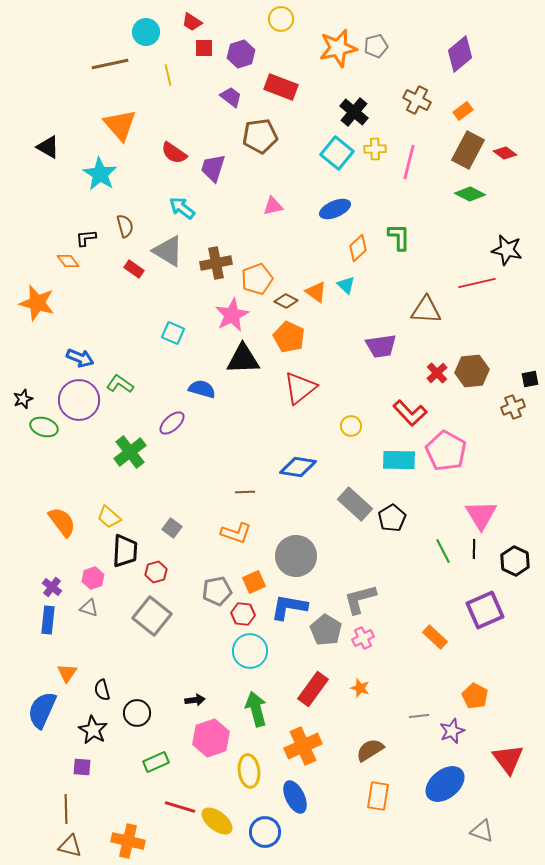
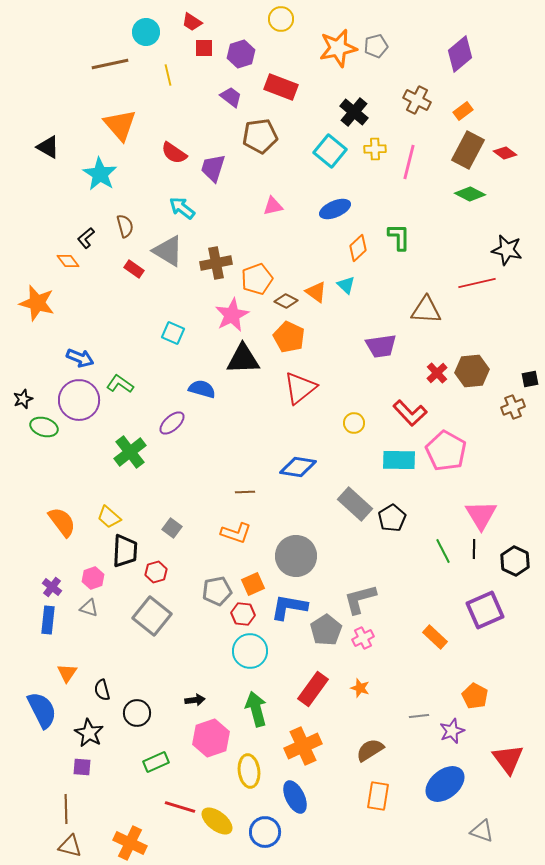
cyan square at (337, 153): moved 7 px left, 2 px up
black L-shape at (86, 238): rotated 35 degrees counterclockwise
yellow circle at (351, 426): moved 3 px right, 3 px up
orange square at (254, 582): moved 1 px left, 2 px down
gray pentagon at (326, 630): rotated 8 degrees clockwise
blue semicircle at (42, 710): rotated 129 degrees clockwise
black star at (93, 730): moved 4 px left, 3 px down
orange cross at (128, 841): moved 2 px right, 2 px down; rotated 12 degrees clockwise
